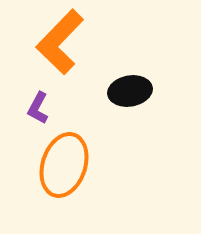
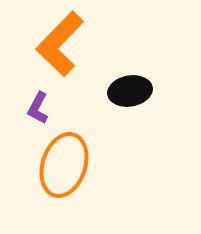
orange L-shape: moved 2 px down
